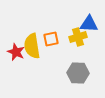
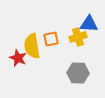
red star: moved 2 px right, 6 px down
